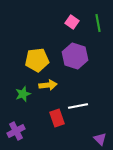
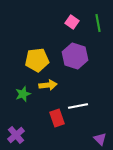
purple cross: moved 4 px down; rotated 12 degrees counterclockwise
